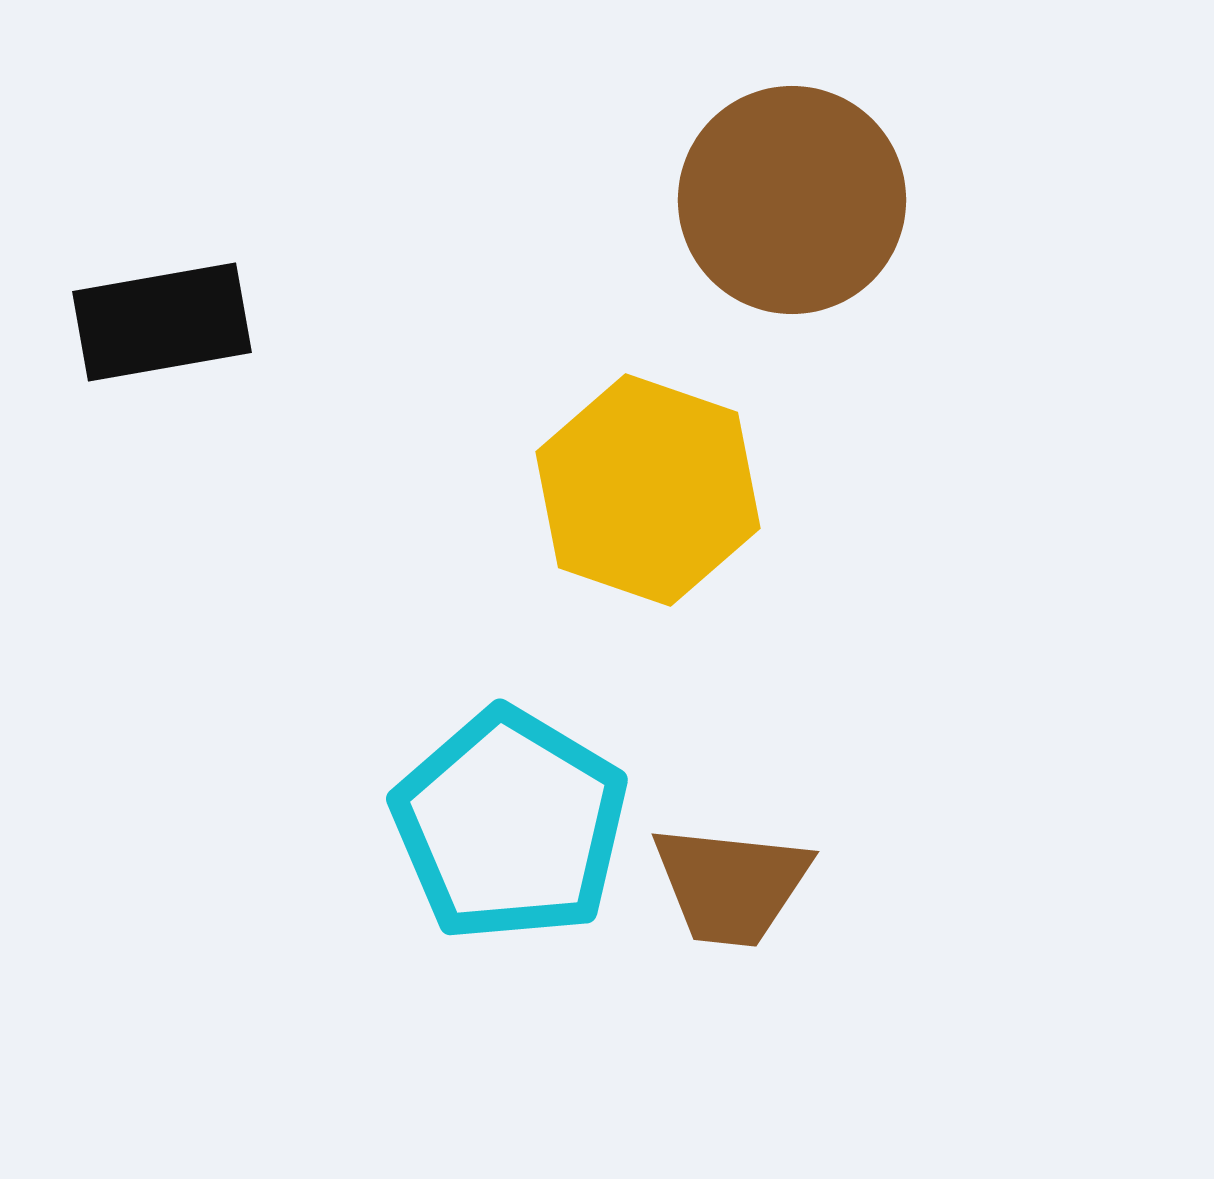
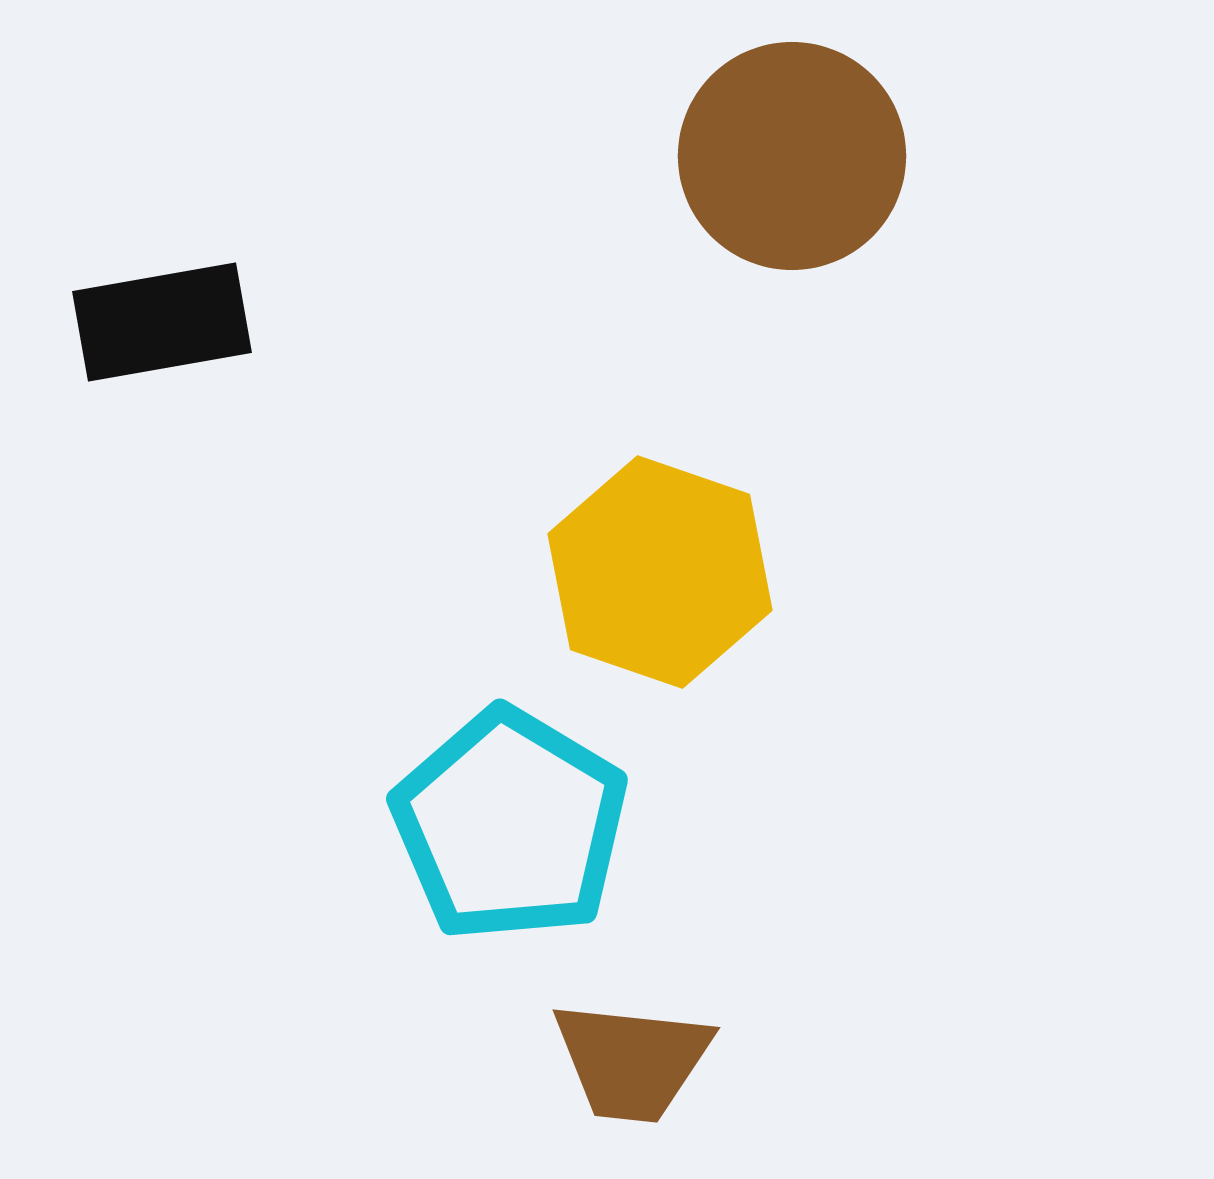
brown circle: moved 44 px up
yellow hexagon: moved 12 px right, 82 px down
brown trapezoid: moved 99 px left, 176 px down
